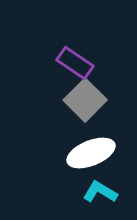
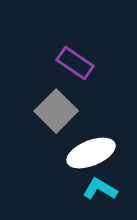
gray square: moved 29 px left, 11 px down
cyan L-shape: moved 3 px up
